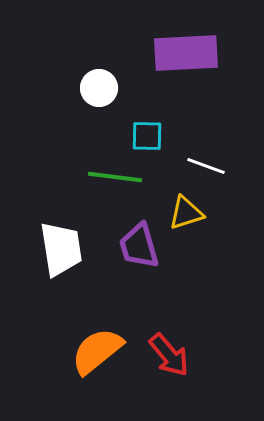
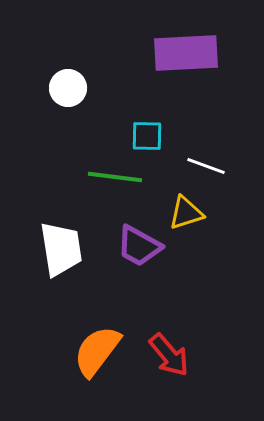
white circle: moved 31 px left
purple trapezoid: rotated 45 degrees counterclockwise
orange semicircle: rotated 14 degrees counterclockwise
